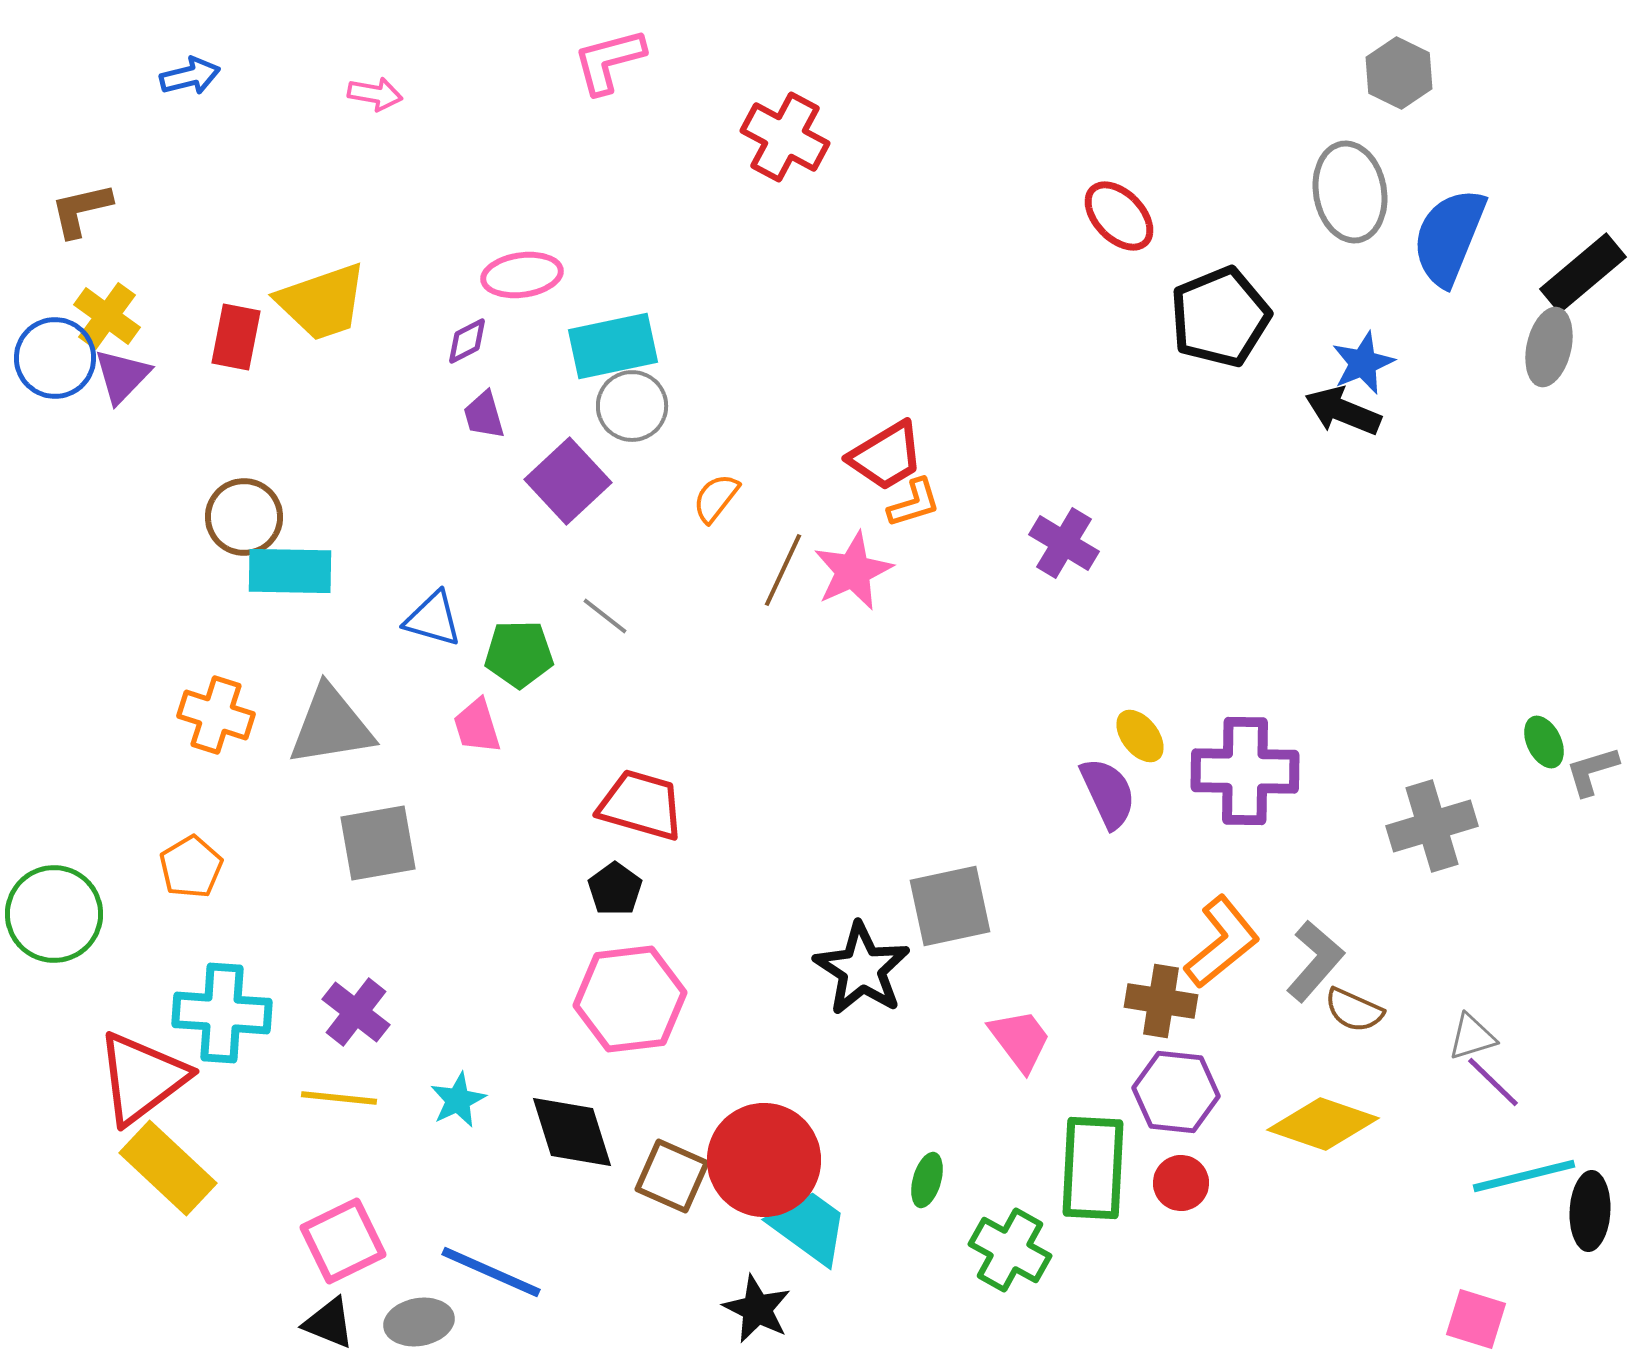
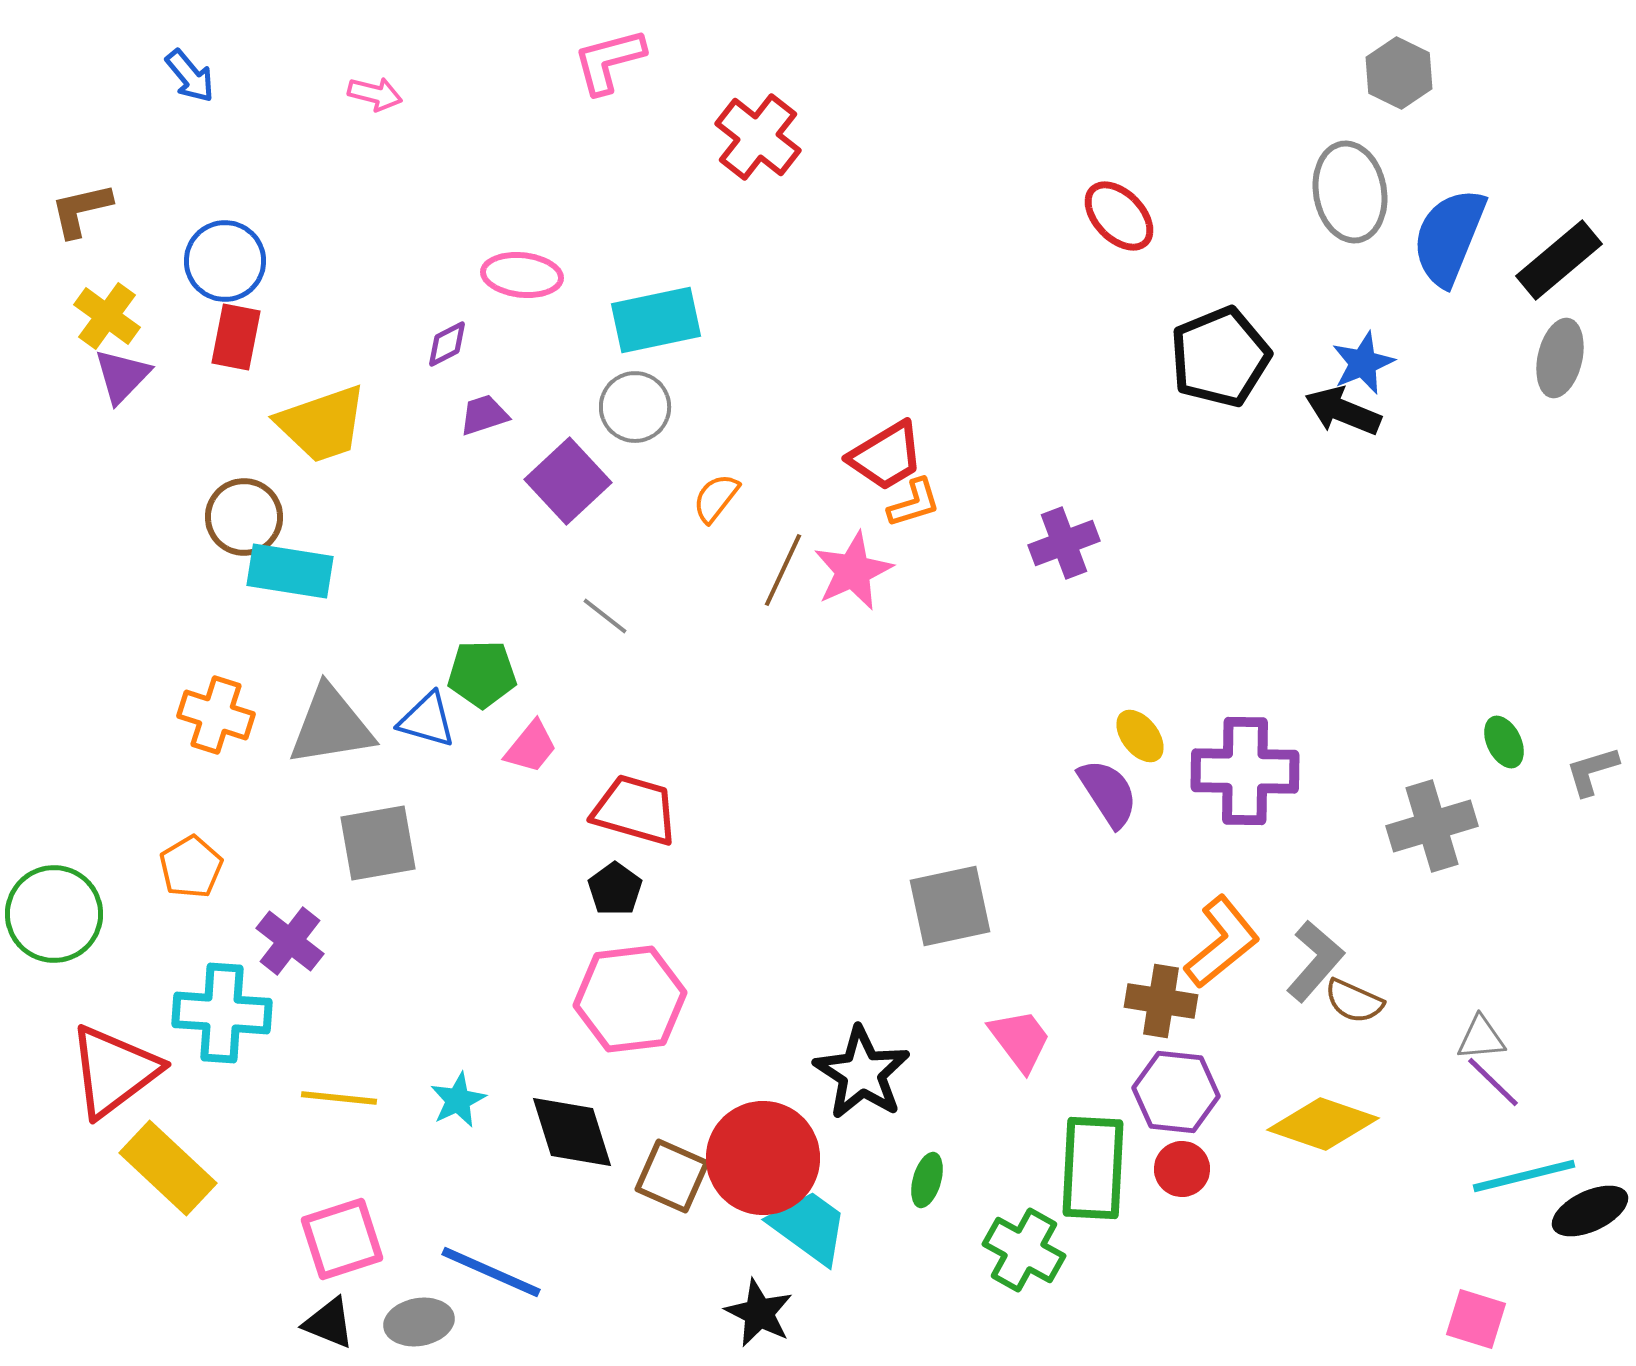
blue arrow at (190, 76): rotated 64 degrees clockwise
pink arrow at (375, 94): rotated 4 degrees clockwise
red cross at (785, 137): moved 27 px left; rotated 10 degrees clockwise
black rectangle at (1583, 273): moved 24 px left, 13 px up
pink ellipse at (522, 275): rotated 14 degrees clockwise
yellow trapezoid at (322, 302): moved 122 px down
black pentagon at (1220, 317): moved 40 px down
purple diamond at (467, 341): moved 20 px left, 3 px down
cyan rectangle at (613, 346): moved 43 px right, 26 px up
gray ellipse at (1549, 347): moved 11 px right, 11 px down
blue circle at (55, 358): moved 170 px right, 97 px up
gray circle at (632, 406): moved 3 px right, 1 px down
purple trapezoid at (484, 415): rotated 88 degrees clockwise
purple cross at (1064, 543): rotated 38 degrees clockwise
cyan rectangle at (290, 571): rotated 8 degrees clockwise
blue triangle at (433, 619): moved 6 px left, 101 px down
green pentagon at (519, 654): moved 37 px left, 20 px down
pink trapezoid at (477, 726): moved 54 px right, 21 px down; rotated 124 degrees counterclockwise
green ellipse at (1544, 742): moved 40 px left
purple semicircle at (1108, 793): rotated 8 degrees counterclockwise
red trapezoid at (641, 805): moved 6 px left, 5 px down
black star at (862, 969): moved 104 px down
brown semicircle at (1354, 1010): moved 9 px up
purple cross at (356, 1012): moved 66 px left, 71 px up
gray triangle at (1472, 1037): moved 9 px right, 1 px down; rotated 12 degrees clockwise
red triangle at (142, 1078): moved 28 px left, 7 px up
red circle at (764, 1160): moved 1 px left, 2 px up
red circle at (1181, 1183): moved 1 px right, 14 px up
black ellipse at (1590, 1211): rotated 62 degrees clockwise
pink square at (343, 1241): moved 1 px left, 2 px up; rotated 8 degrees clockwise
green cross at (1010, 1250): moved 14 px right
black star at (757, 1309): moved 2 px right, 4 px down
